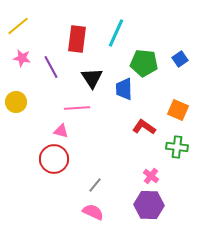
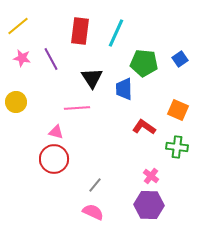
red rectangle: moved 3 px right, 8 px up
purple line: moved 8 px up
pink triangle: moved 5 px left, 1 px down
